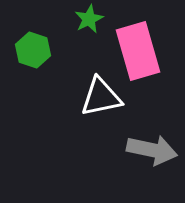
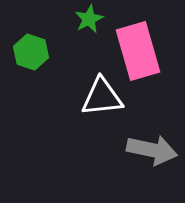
green hexagon: moved 2 px left, 2 px down
white triangle: moved 1 px right; rotated 6 degrees clockwise
